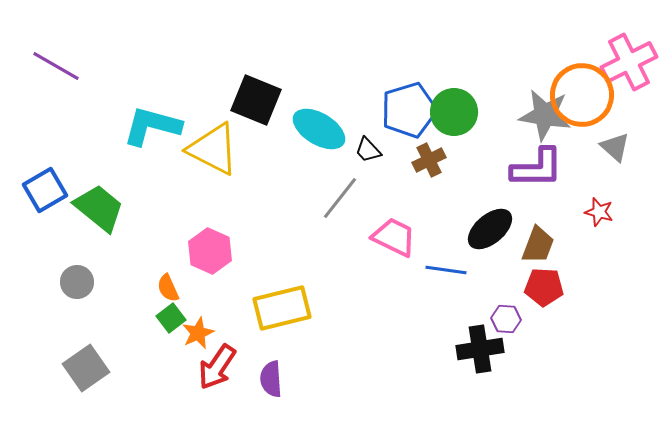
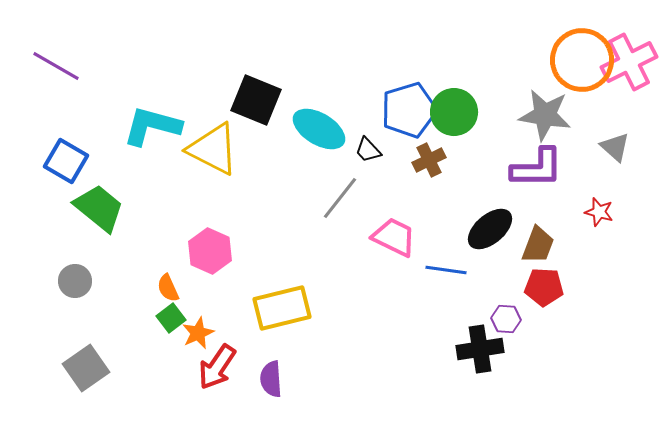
orange circle: moved 35 px up
blue square: moved 21 px right, 29 px up; rotated 30 degrees counterclockwise
gray circle: moved 2 px left, 1 px up
